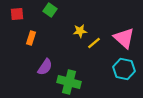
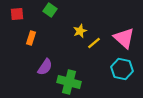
yellow star: rotated 16 degrees counterclockwise
cyan hexagon: moved 2 px left
